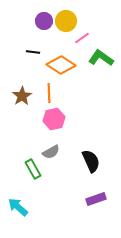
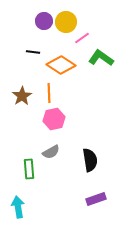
yellow circle: moved 1 px down
black semicircle: moved 1 px left, 1 px up; rotated 15 degrees clockwise
green rectangle: moved 4 px left; rotated 24 degrees clockwise
cyan arrow: rotated 40 degrees clockwise
